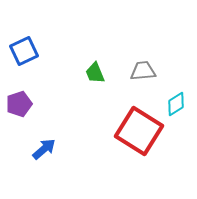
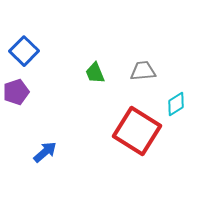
blue square: rotated 20 degrees counterclockwise
purple pentagon: moved 3 px left, 12 px up
red square: moved 2 px left
blue arrow: moved 1 px right, 3 px down
